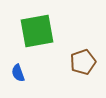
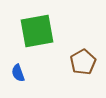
brown pentagon: rotated 10 degrees counterclockwise
